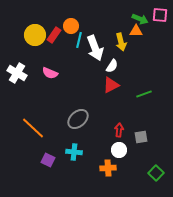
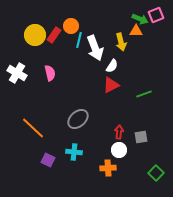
pink square: moved 4 px left; rotated 28 degrees counterclockwise
pink semicircle: rotated 126 degrees counterclockwise
red arrow: moved 2 px down
